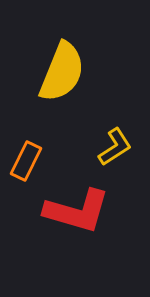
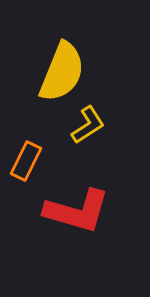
yellow L-shape: moved 27 px left, 22 px up
